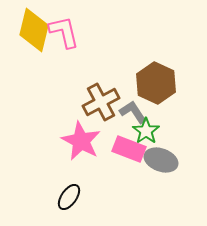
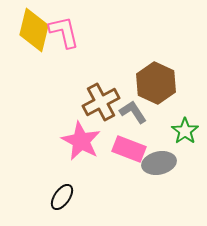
green star: moved 39 px right
gray ellipse: moved 2 px left, 3 px down; rotated 32 degrees counterclockwise
black ellipse: moved 7 px left
